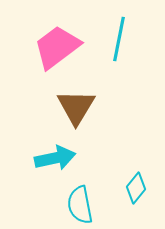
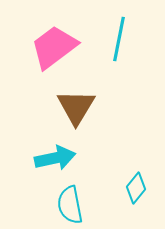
pink trapezoid: moved 3 px left
cyan semicircle: moved 10 px left
